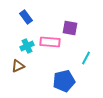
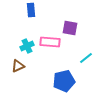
blue rectangle: moved 5 px right, 7 px up; rotated 32 degrees clockwise
cyan line: rotated 24 degrees clockwise
